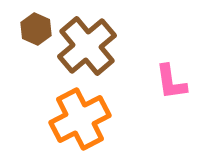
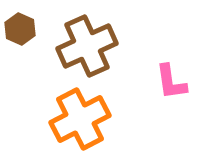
brown hexagon: moved 16 px left
brown cross: rotated 16 degrees clockwise
